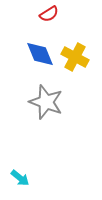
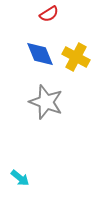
yellow cross: moved 1 px right
